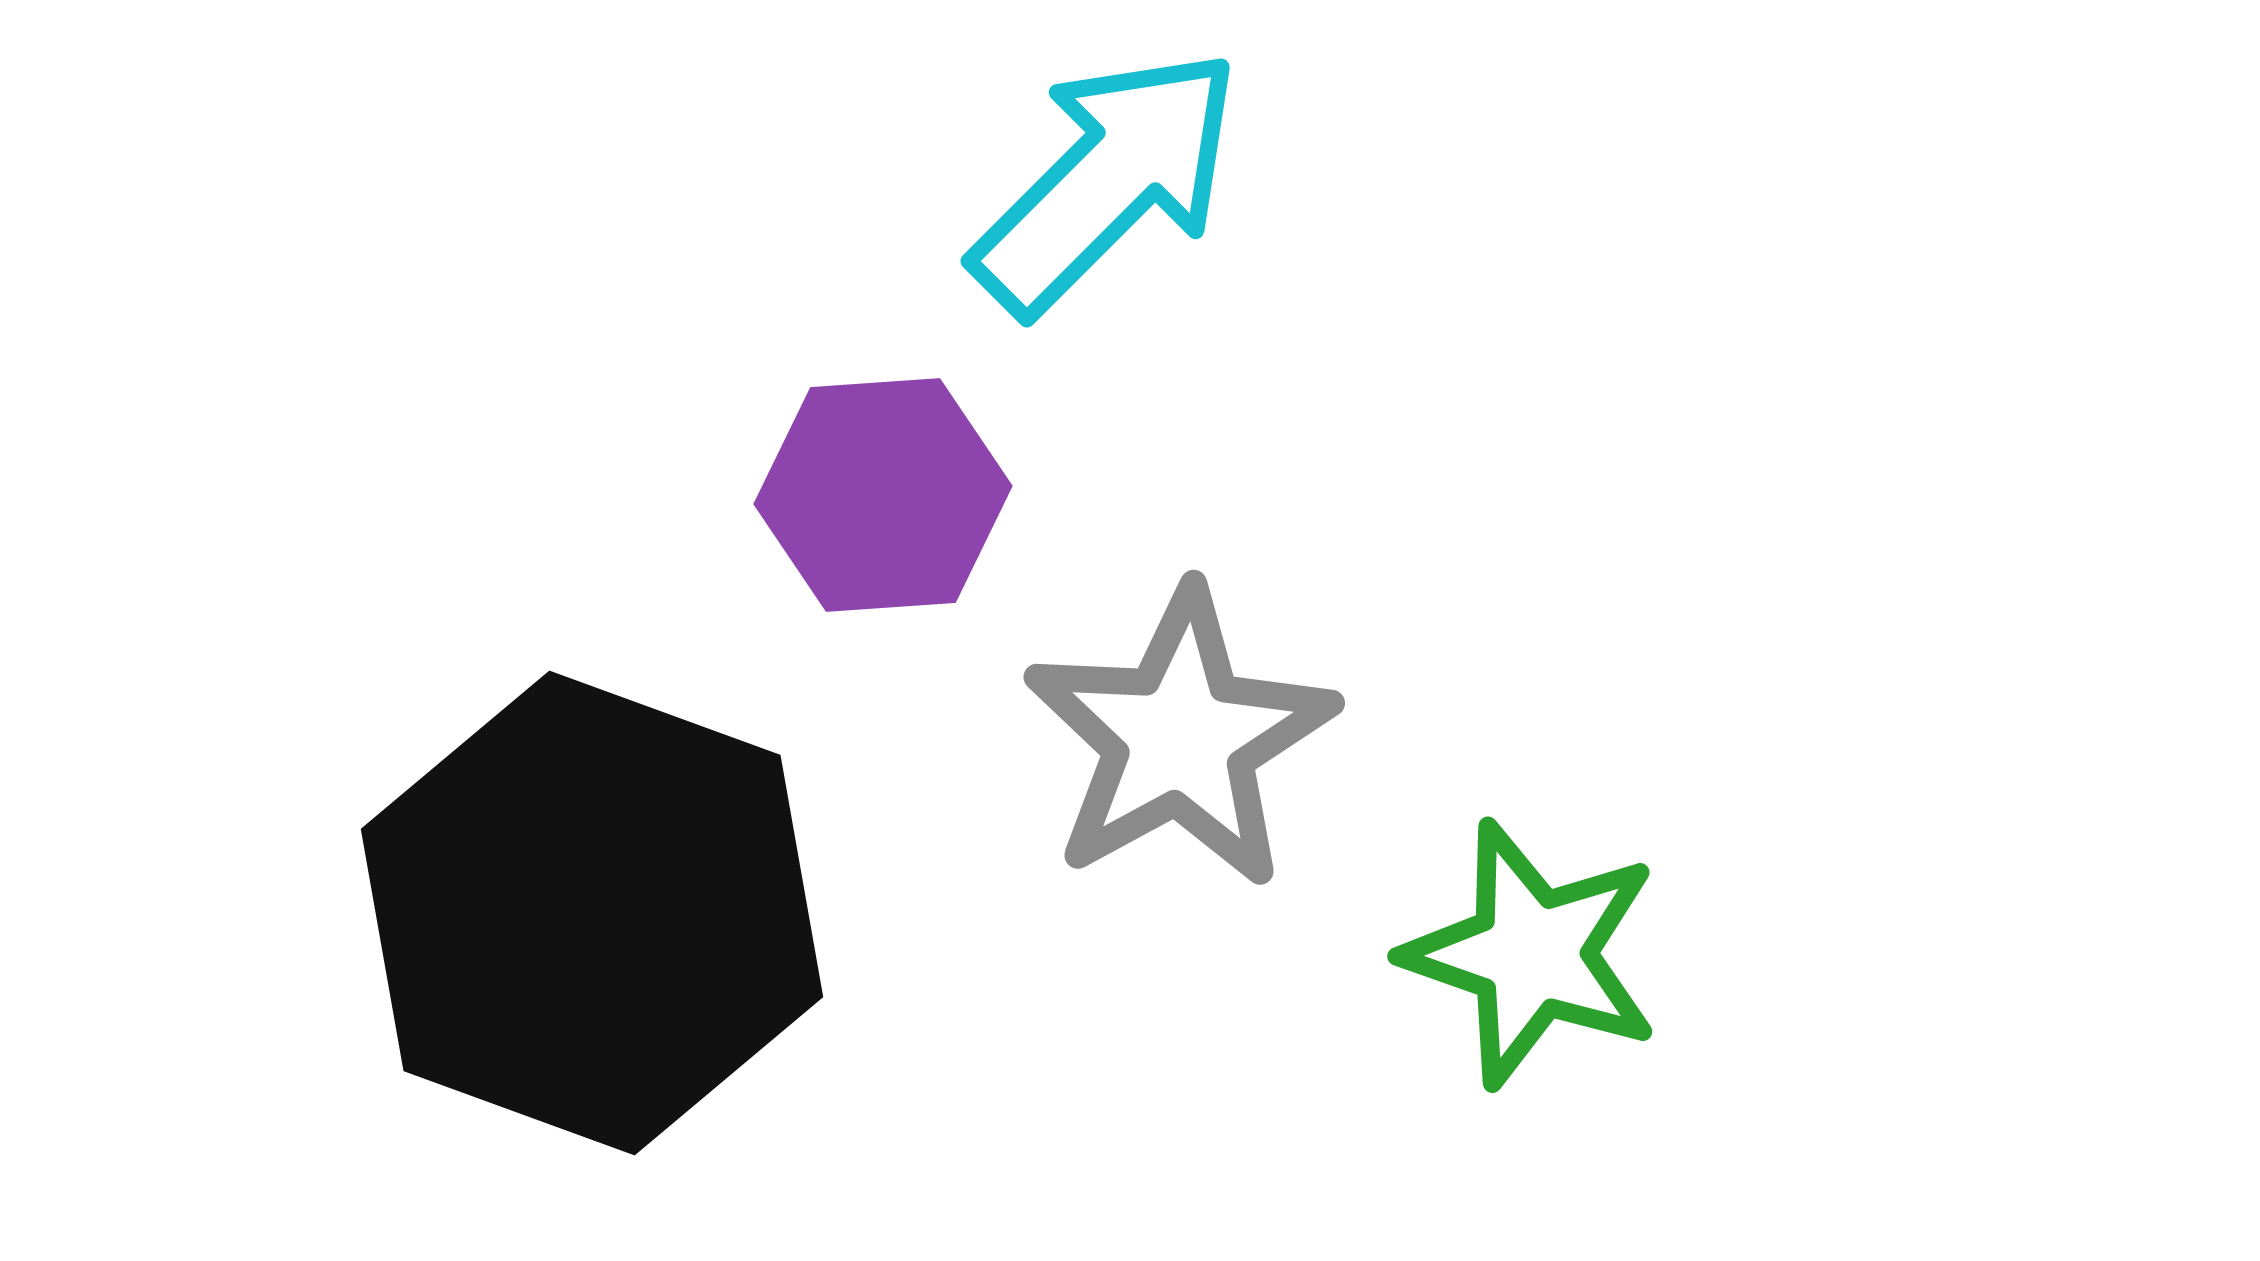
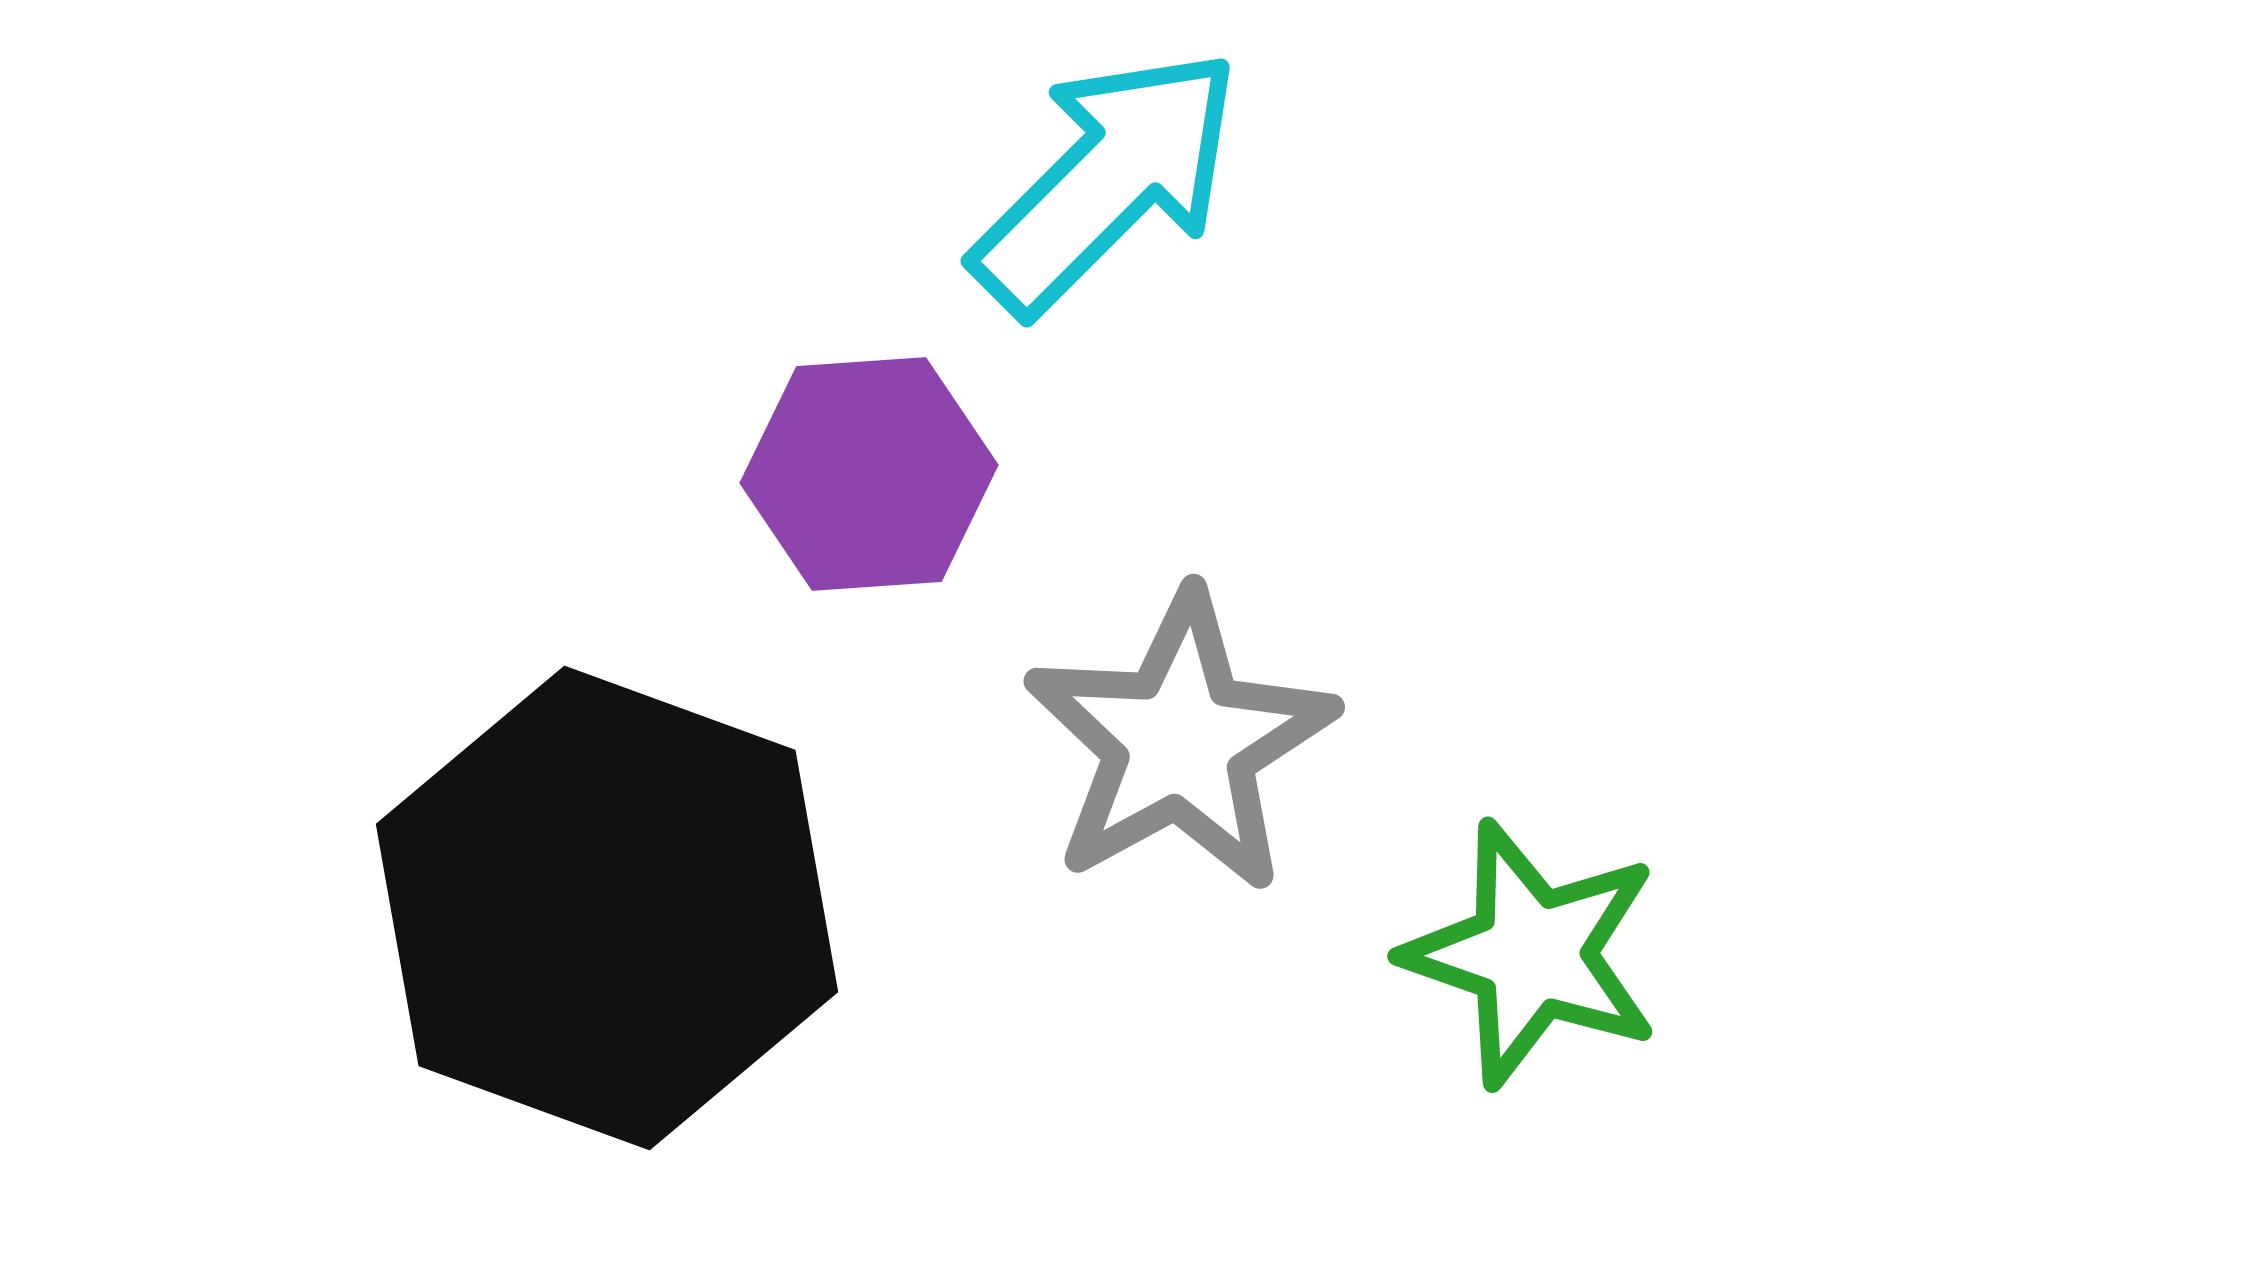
purple hexagon: moved 14 px left, 21 px up
gray star: moved 4 px down
black hexagon: moved 15 px right, 5 px up
